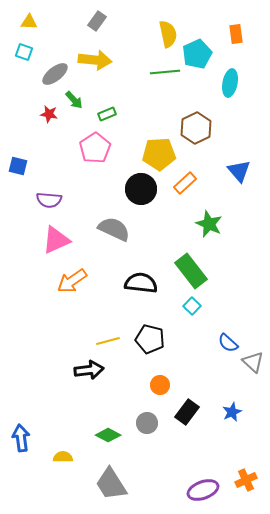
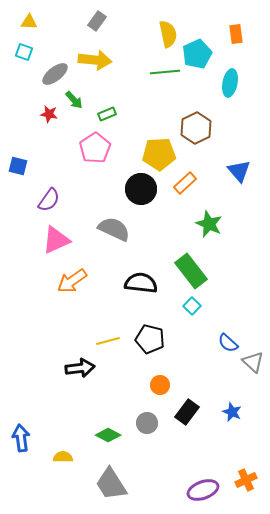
purple semicircle at (49, 200): rotated 60 degrees counterclockwise
black arrow at (89, 370): moved 9 px left, 2 px up
blue star at (232, 412): rotated 24 degrees counterclockwise
